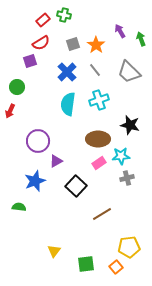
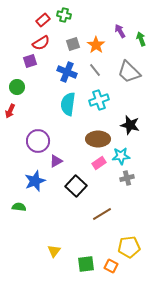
blue cross: rotated 24 degrees counterclockwise
orange square: moved 5 px left, 1 px up; rotated 24 degrees counterclockwise
